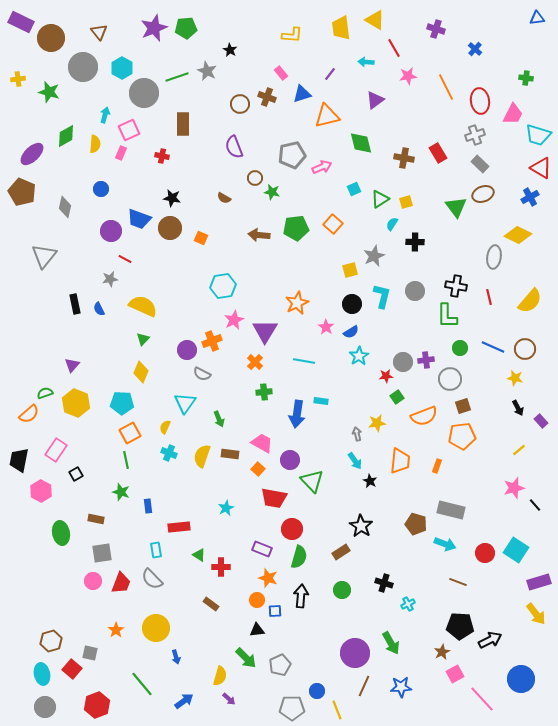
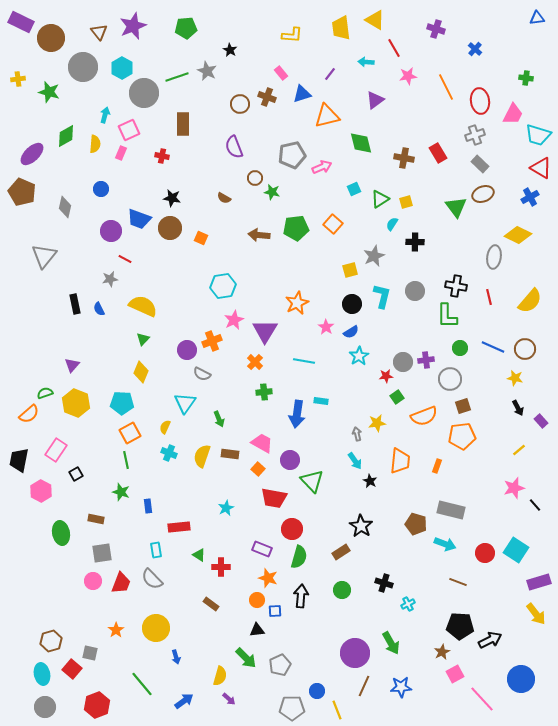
purple star at (154, 28): moved 21 px left, 2 px up
